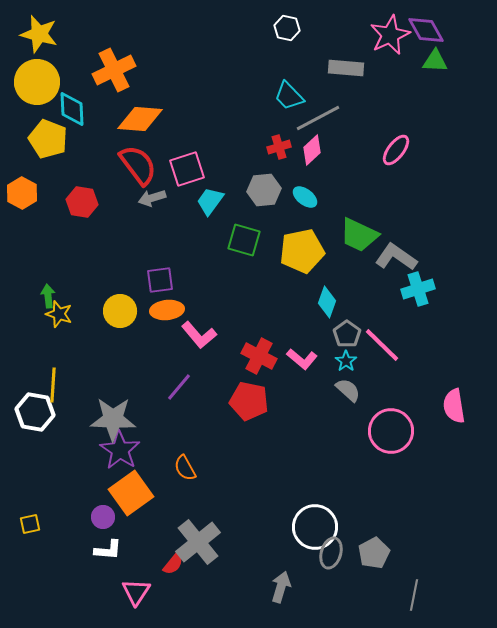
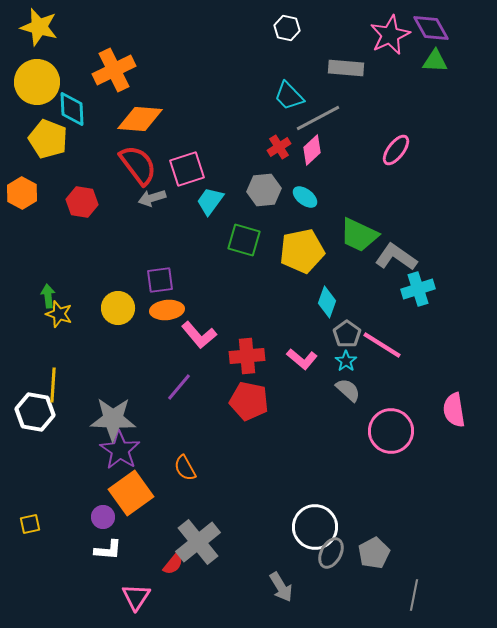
purple diamond at (426, 30): moved 5 px right, 2 px up
yellow star at (39, 34): moved 7 px up
red cross at (279, 147): rotated 15 degrees counterclockwise
yellow circle at (120, 311): moved 2 px left, 3 px up
pink line at (382, 345): rotated 12 degrees counterclockwise
red cross at (259, 356): moved 12 px left; rotated 32 degrees counterclockwise
pink semicircle at (454, 406): moved 4 px down
gray ellipse at (331, 553): rotated 12 degrees clockwise
gray arrow at (281, 587): rotated 132 degrees clockwise
pink triangle at (136, 592): moved 5 px down
